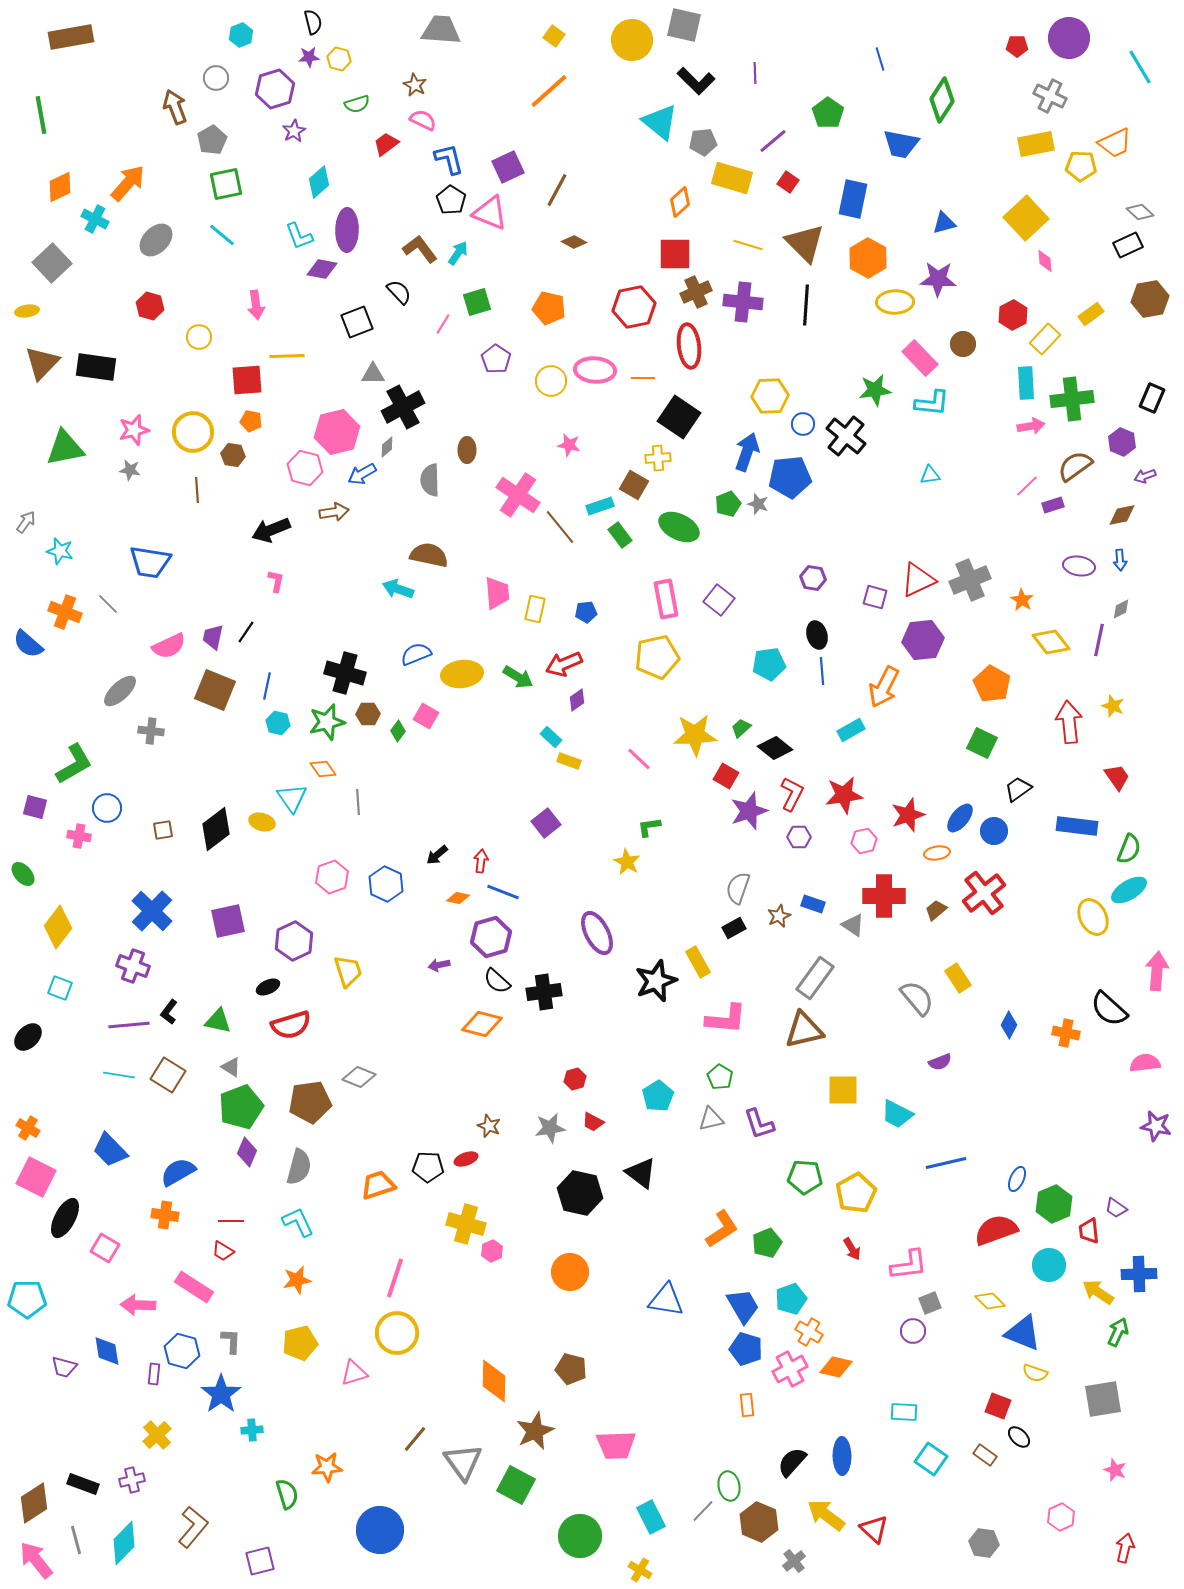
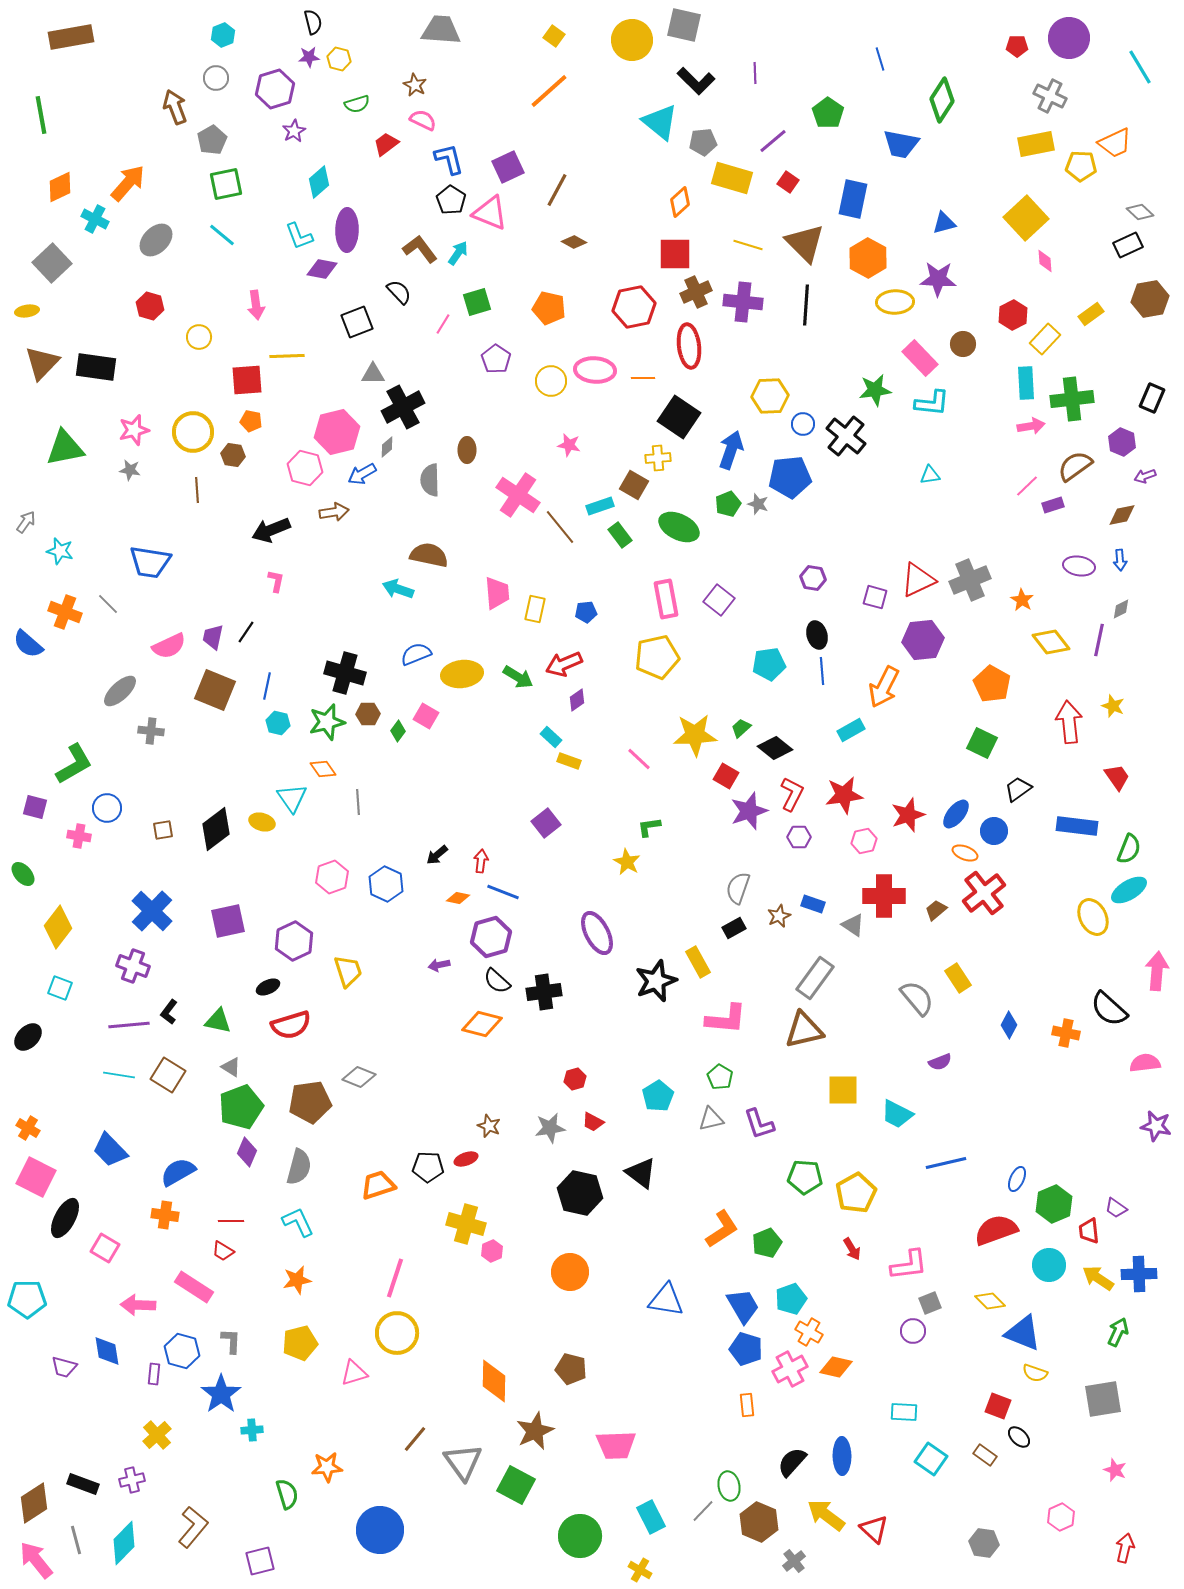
cyan hexagon at (241, 35): moved 18 px left
blue arrow at (747, 452): moved 16 px left, 2 px up
blue ellipse at (960, 818): moved 4 px left, 4 px up
orange ellipse at (937, 853): moved 28 px right; rotated 30 degrees clockwise
yellow arrow at (1098, 1292): moved 14 px up
